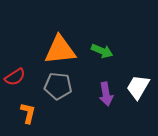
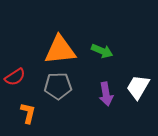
gray pentagon: rotated 8 degrees counterclockwise
